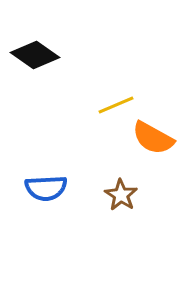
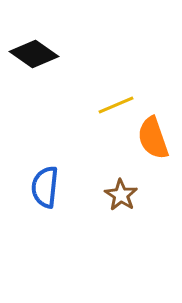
black diamond: moved 1 px left, 1 px up
orange semicircle: rotated 42 degrees clockwise
blue semicircle: moved 1 px left, 1 px up; rotated 99 degrees clockwise
